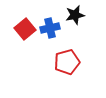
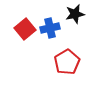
black star: moved 1 px up
red pentagon: rotated 15 degrees counterclockwise
